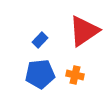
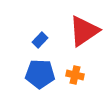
blue pentagon: rotated 8 degrees clockwise
